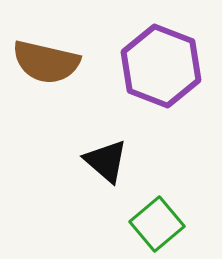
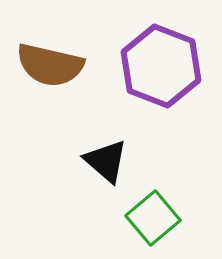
brown semicircle: moved 4 px right, 3 px down
green square: moved 4 px left, 6 px up
